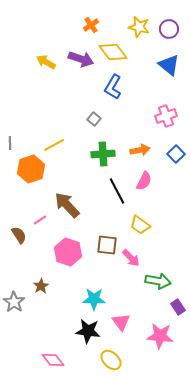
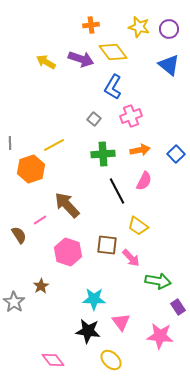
orange cross: rotated 28 degrees clockwise
pink cross: moved 35 px left
yellow trapezoid: moved 2 px left, 1 px down
